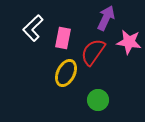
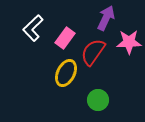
pink rectangle: moved 2 px right; rotated 25 degrees clockwise
pink star: rotated 10 degrees counterclockwise
